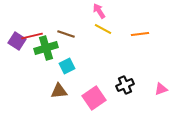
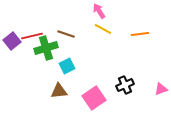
purple square: moved 5 px left; rotated 18 degrees clockwise
